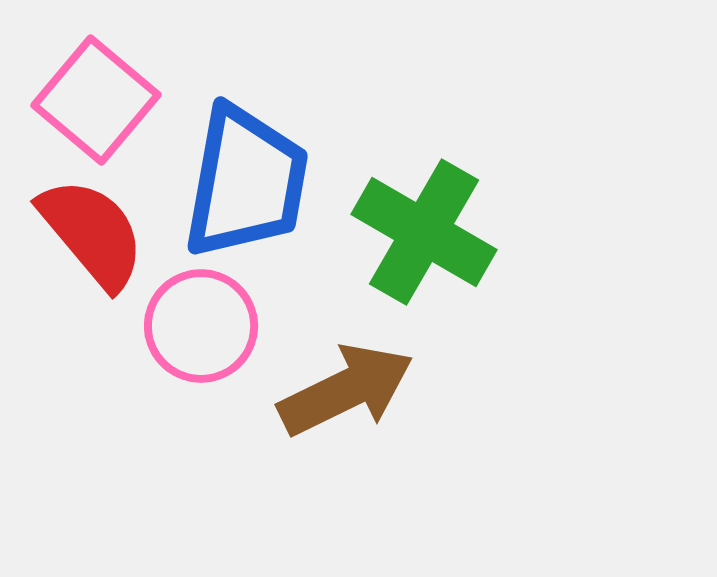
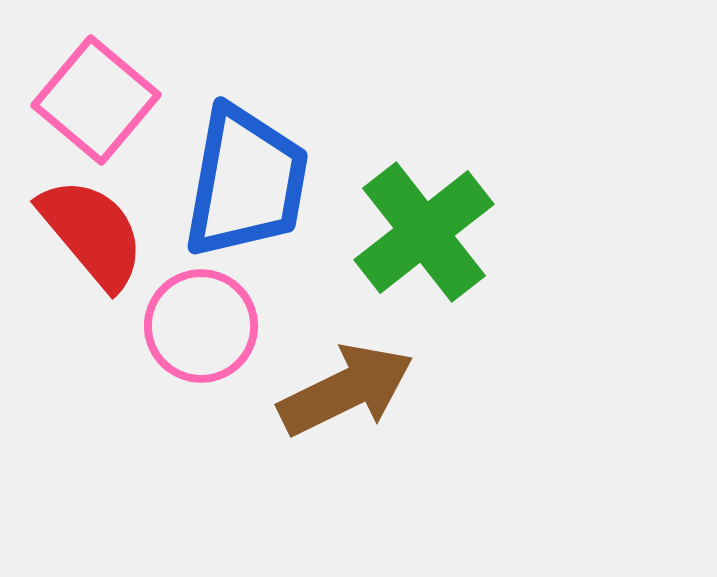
green cross: rotated 22 degrees clockwise
